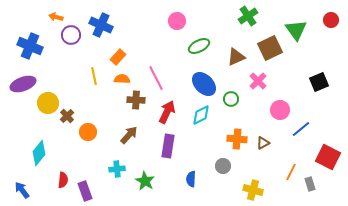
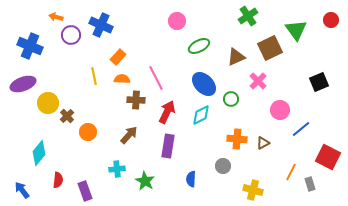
red semicircle at (63, 180): moved 5 px left
